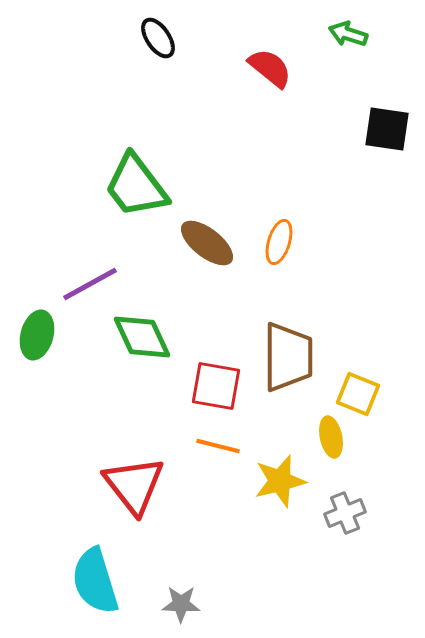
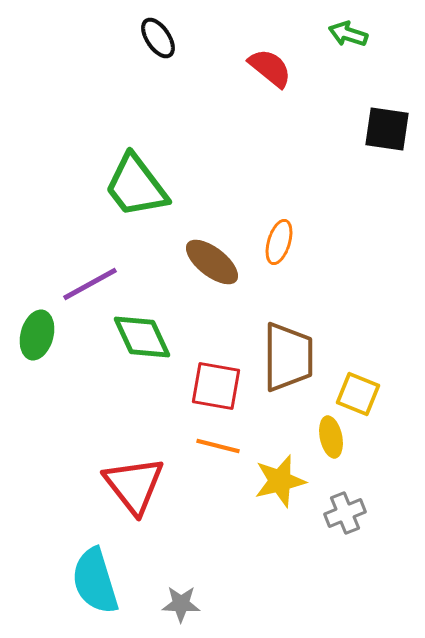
brown ellipse: moved 5 px right, 19 px down
